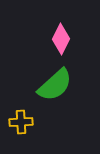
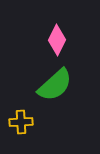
pink diamond: moved 4 px left, 1 px down
